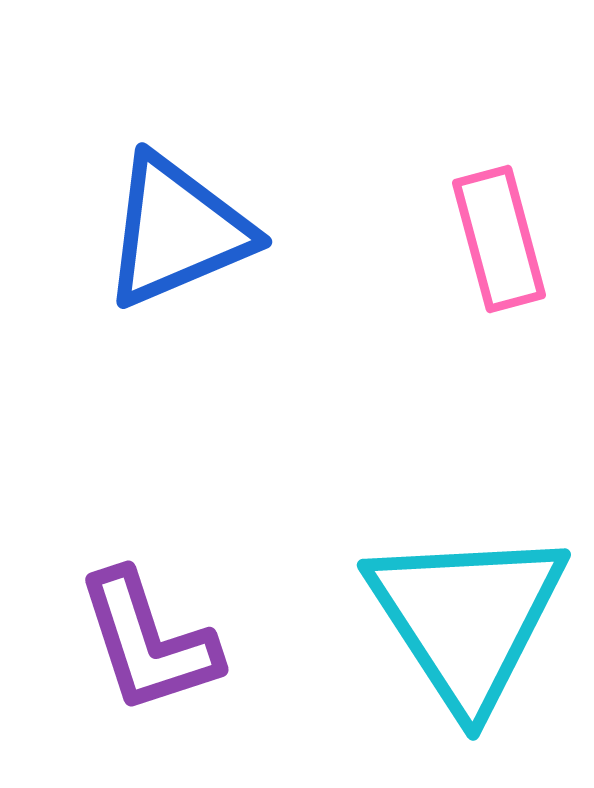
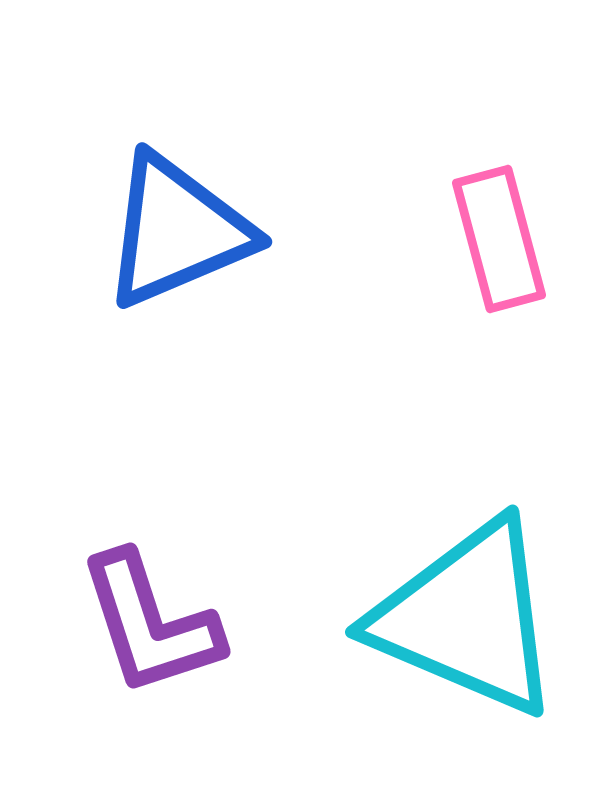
cyan triangle: rotated 34 degrees counterclockwise
purple L-shape: moved 2 px right, 18 px up
